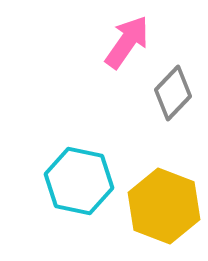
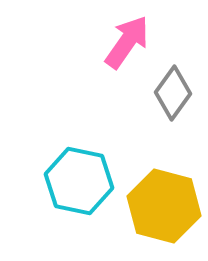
gray diamond: rotated 8 degrees counterclockwise
yellow hexagon: rotated 6 degrees counterclockwise
